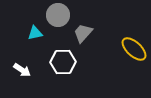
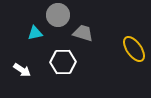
gray trapezoid: rotated 65 degrees clockwise
yellow ellipse: rotated 12 degrees clockwise
